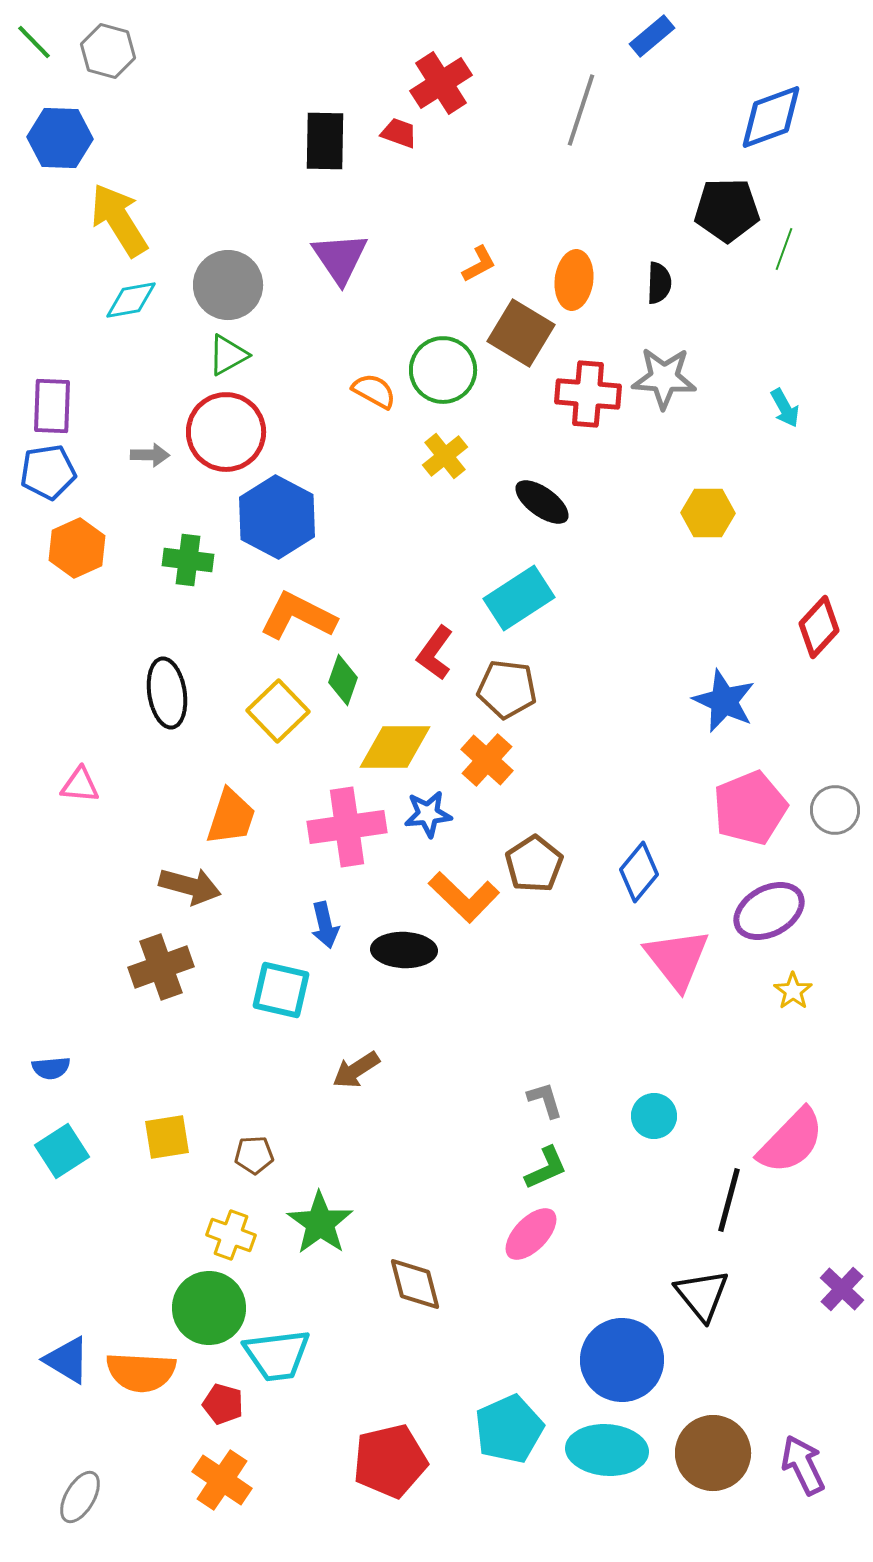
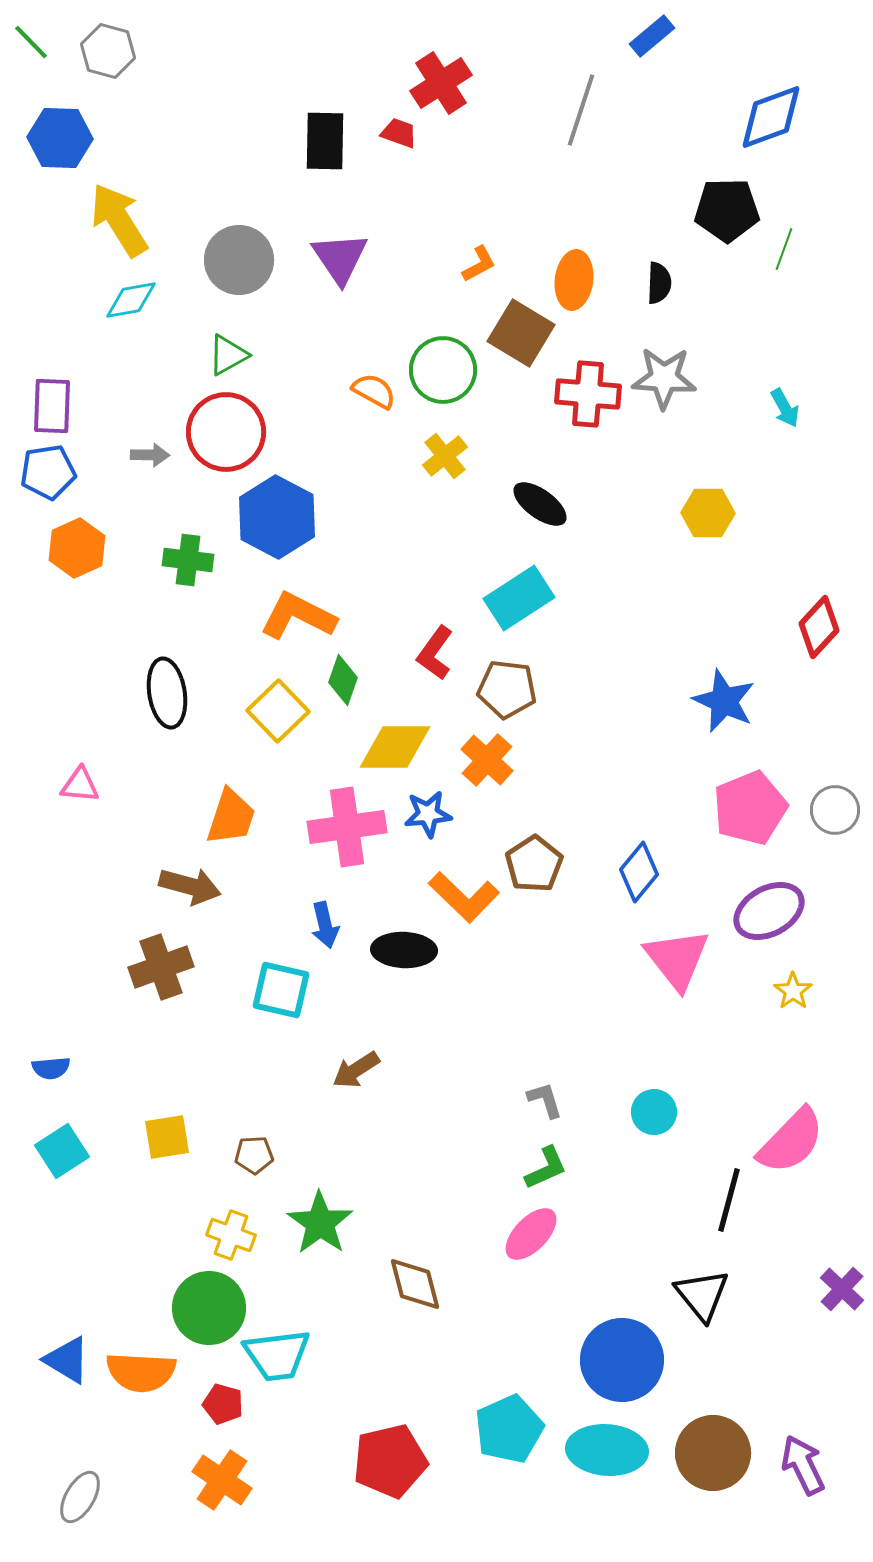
green line at (34, 42): moved 3 px left
gray circle at (228, 285): moved 11 px right, 25 px up
black ellipse at (542, 502): moved 2 px left, 2 px down
cyan circle at (654, 1116): moved 4 px up
